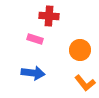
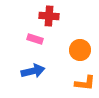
blue arrow: moved 2 px up; rotated 20 degrees counterclockwise
orange L-shape: rotated 45 degrees counterclockwise
